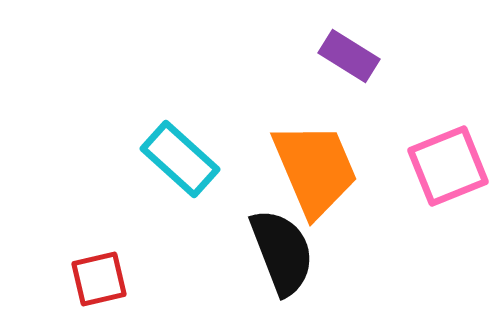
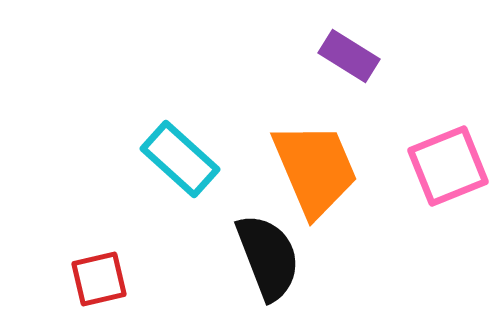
black semicircle: moved 14 px left, 5 px down
